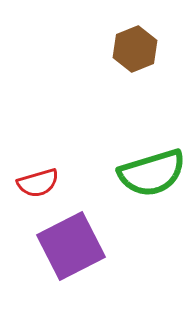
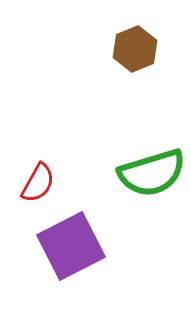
red semicircle: rotated 45 degrees counterclockwise
